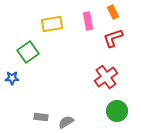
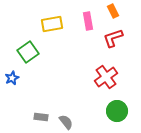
orange rectangle: moved 1 px up
blue star: rotated 24 degrees counterclockwise
gray semicircle: rotated 84 degrees clockwise
